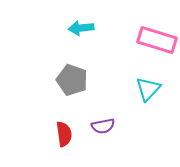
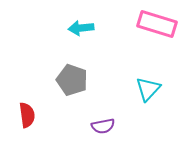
pink rectangle: moved 16 px up
red semicircle: moved 37 px left, 19 px up
